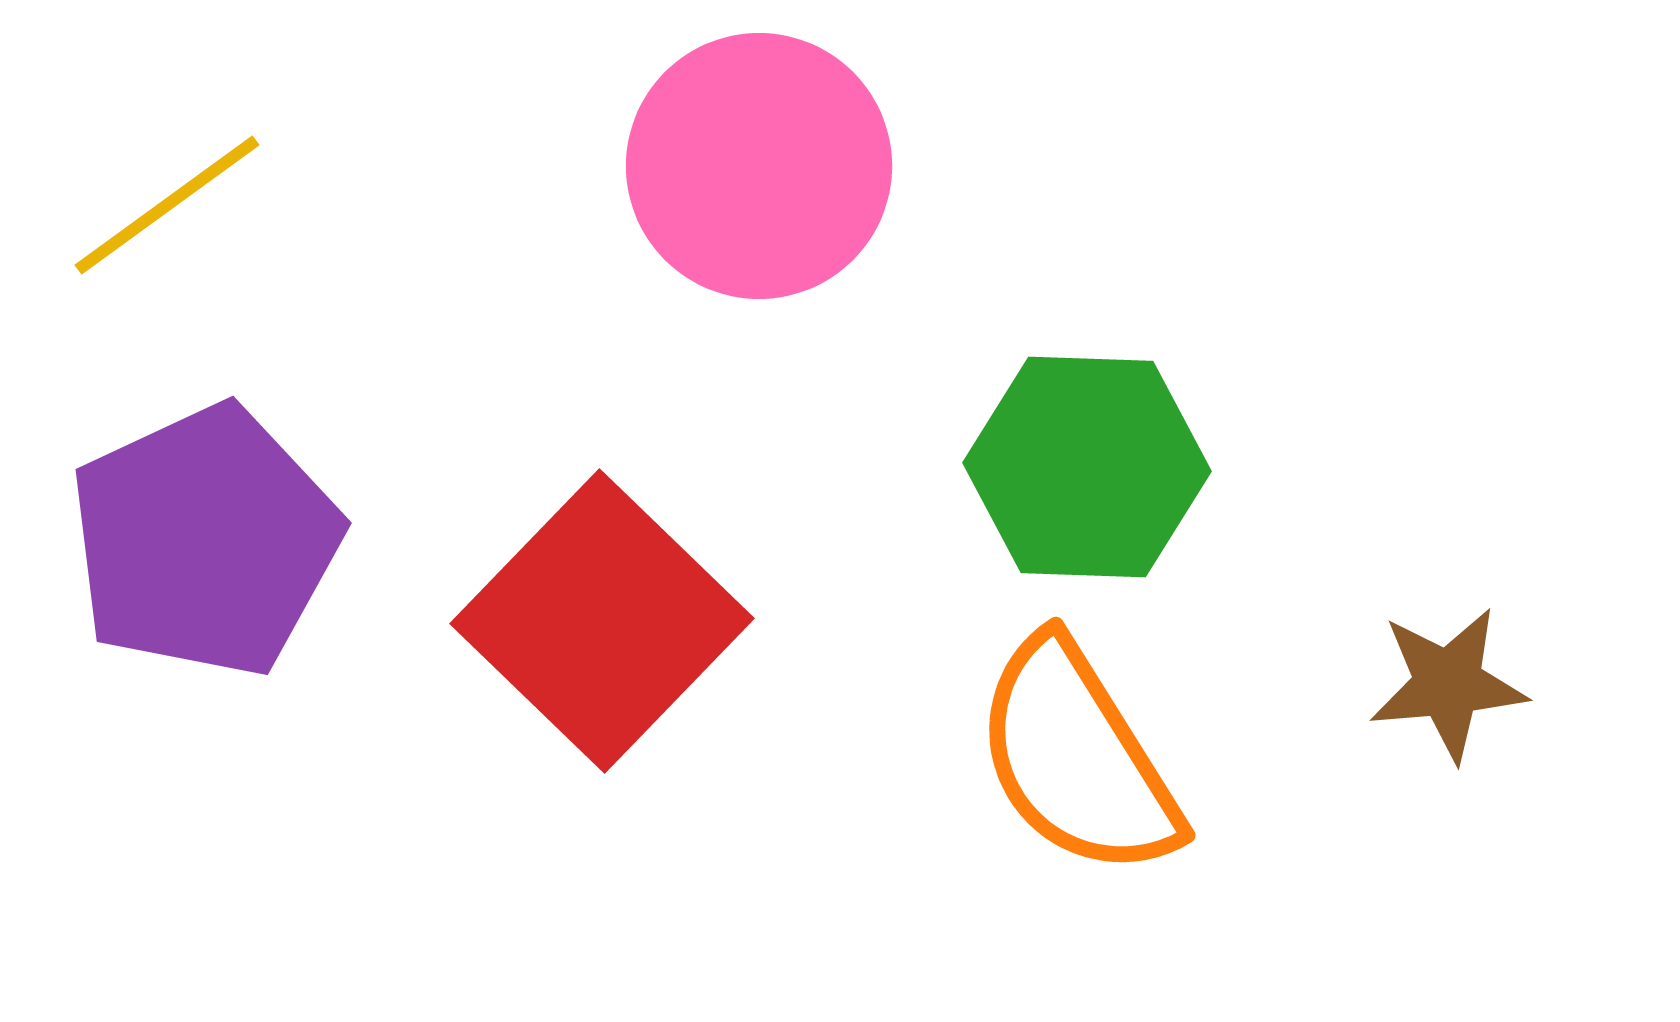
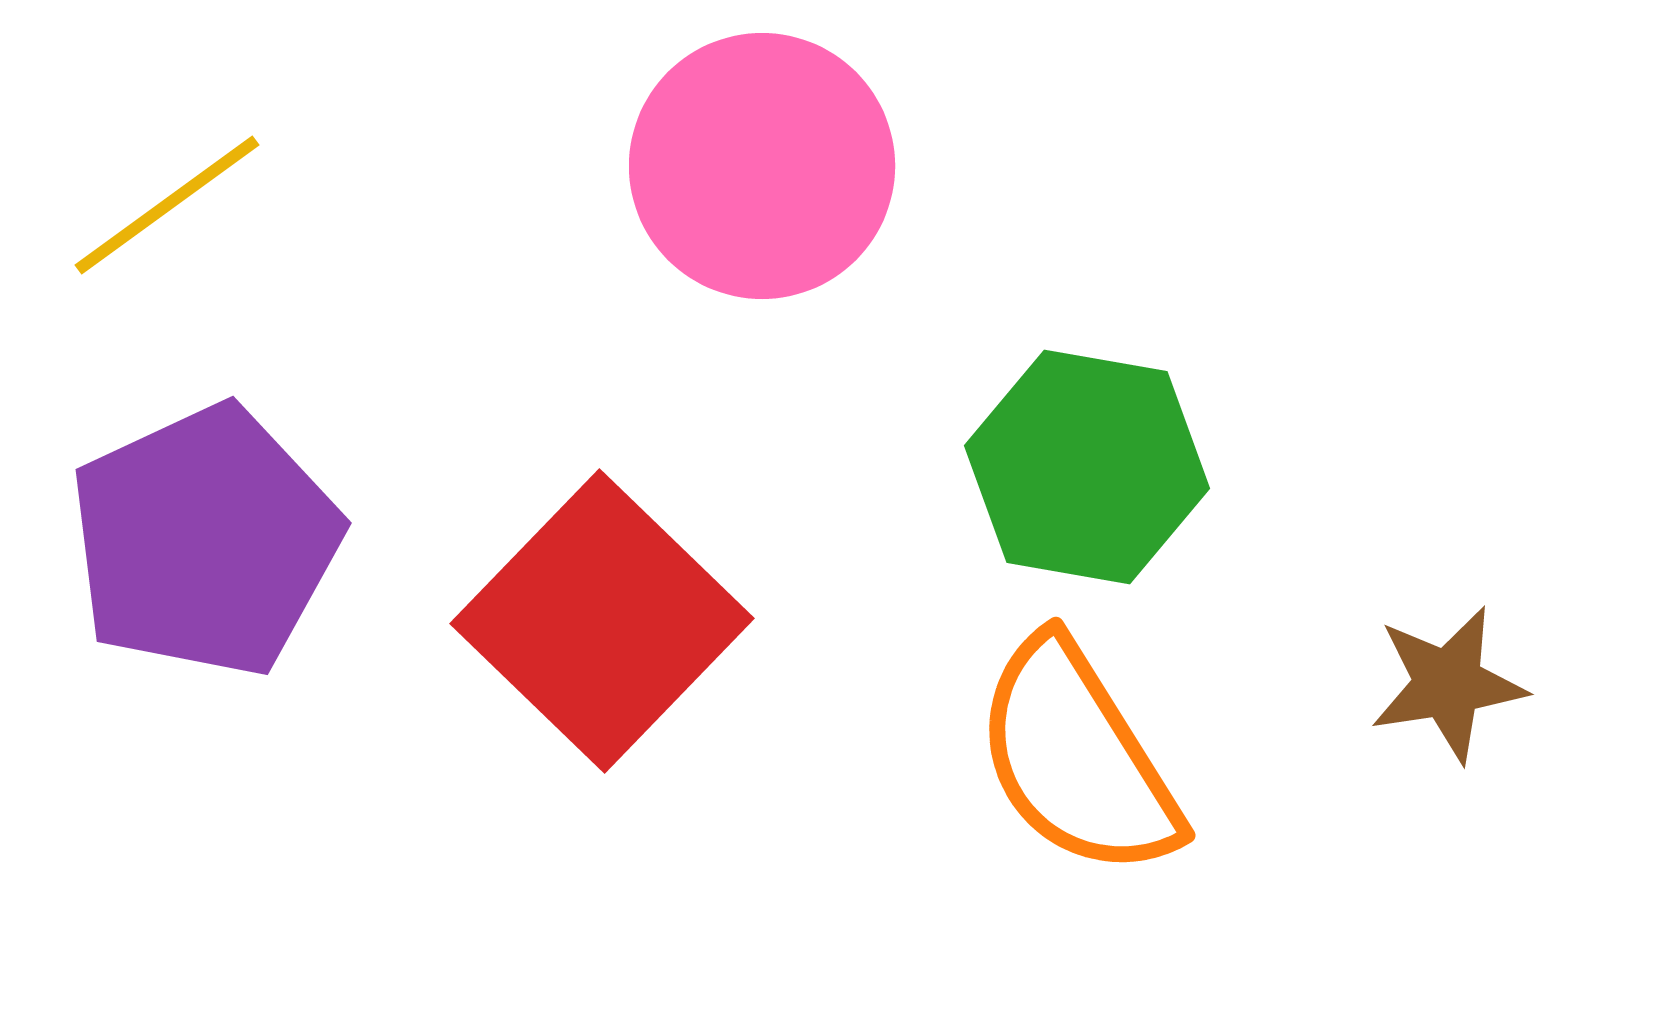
pink circle: moved 3 px right
green hexagon: rotated 8 degrees clockwise
brown star: rotated 4 degrees counterclockwise
